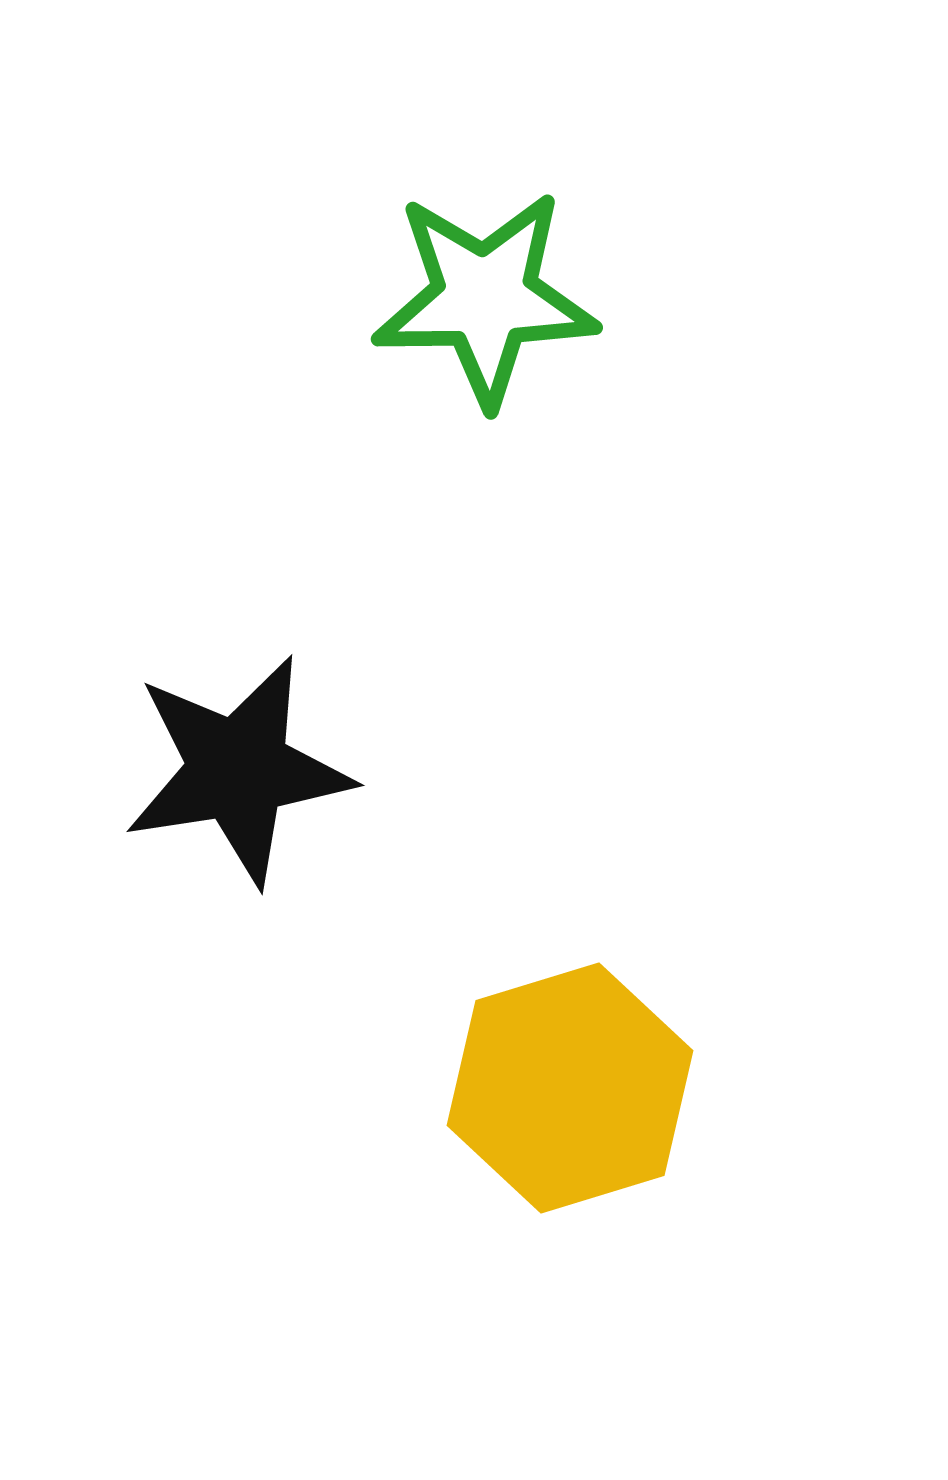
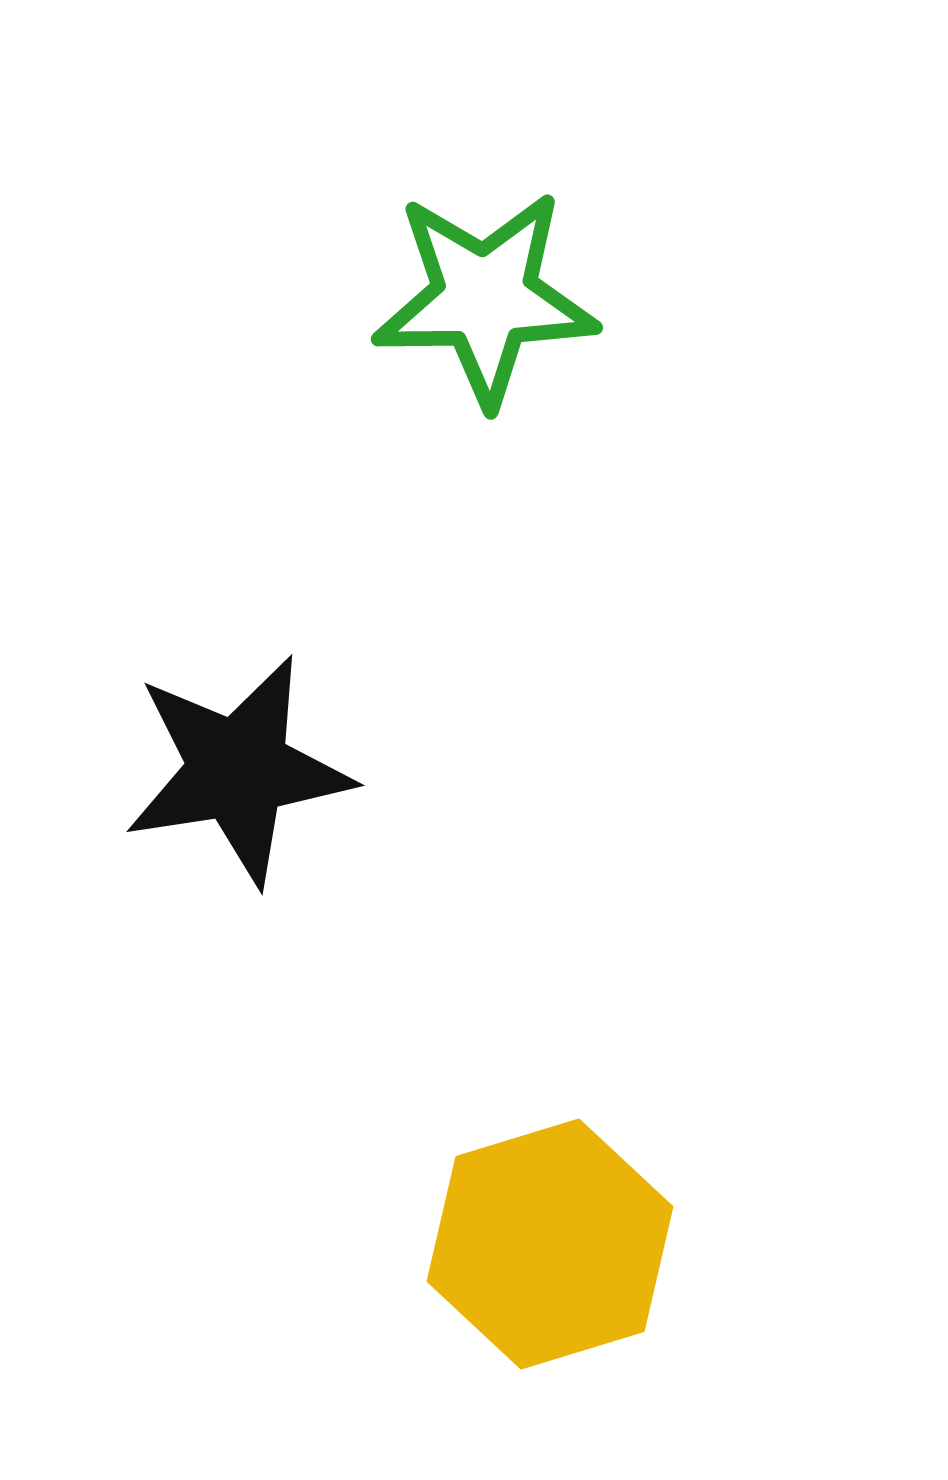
yellow hexagon: moved 20 px left, 156 px down
